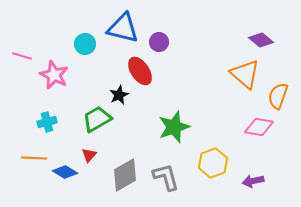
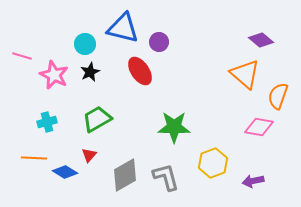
black star: moved 29 px left, 23 px up
green star: rotated 20 degrees clockwise
